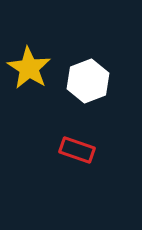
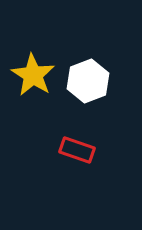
yellow star: moved 4 px right, 7 px down
